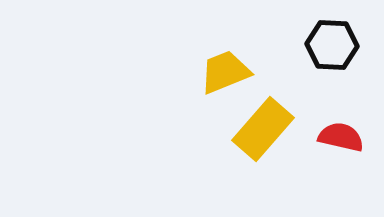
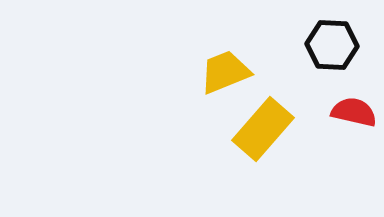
red semicircle: moved 13 px right, 25 px up
